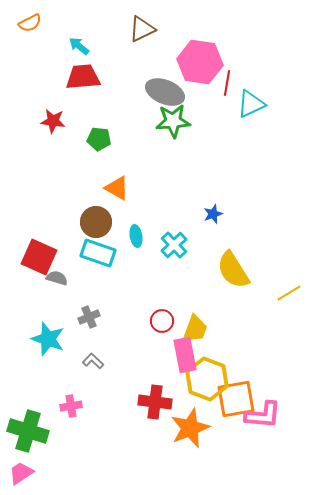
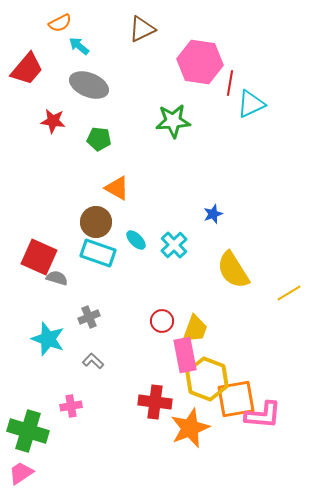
orange semicircle: moved 30 px right
red trapezoid: moved 56 px left, 8 px up; rotated 135 degrees clockwise
red line: moved 3 px right
gray ellipse: moved 76 px left, 7 px up
cyan ellipse: moved 4 px down; rotated 35 degrees counterclockwise
